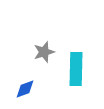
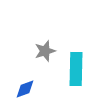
gray star: moved 1 px right, 1 px up
